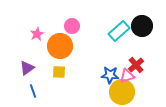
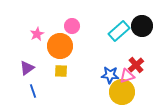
yellow square: moved 2 px right, 1 px up
